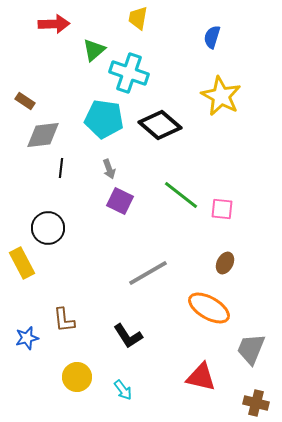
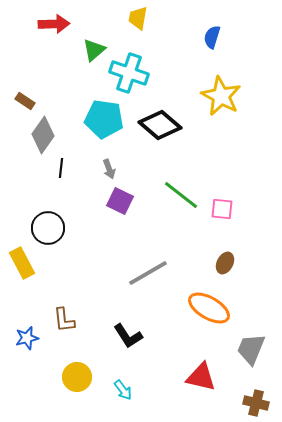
gray diamond: rotated 48 degrees counterclockwise
